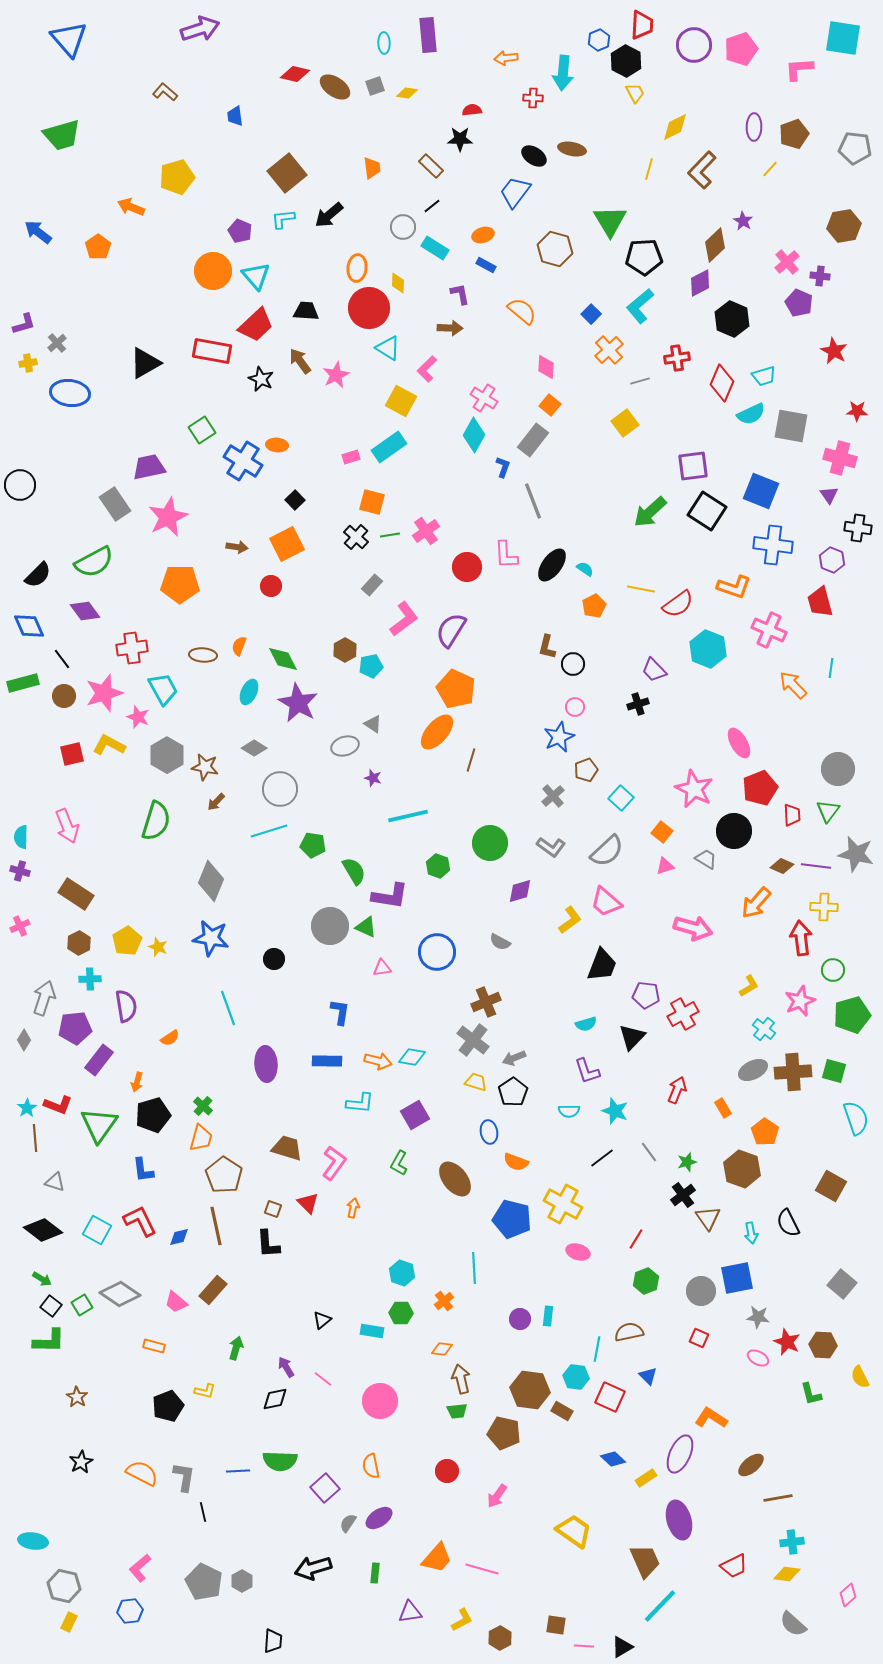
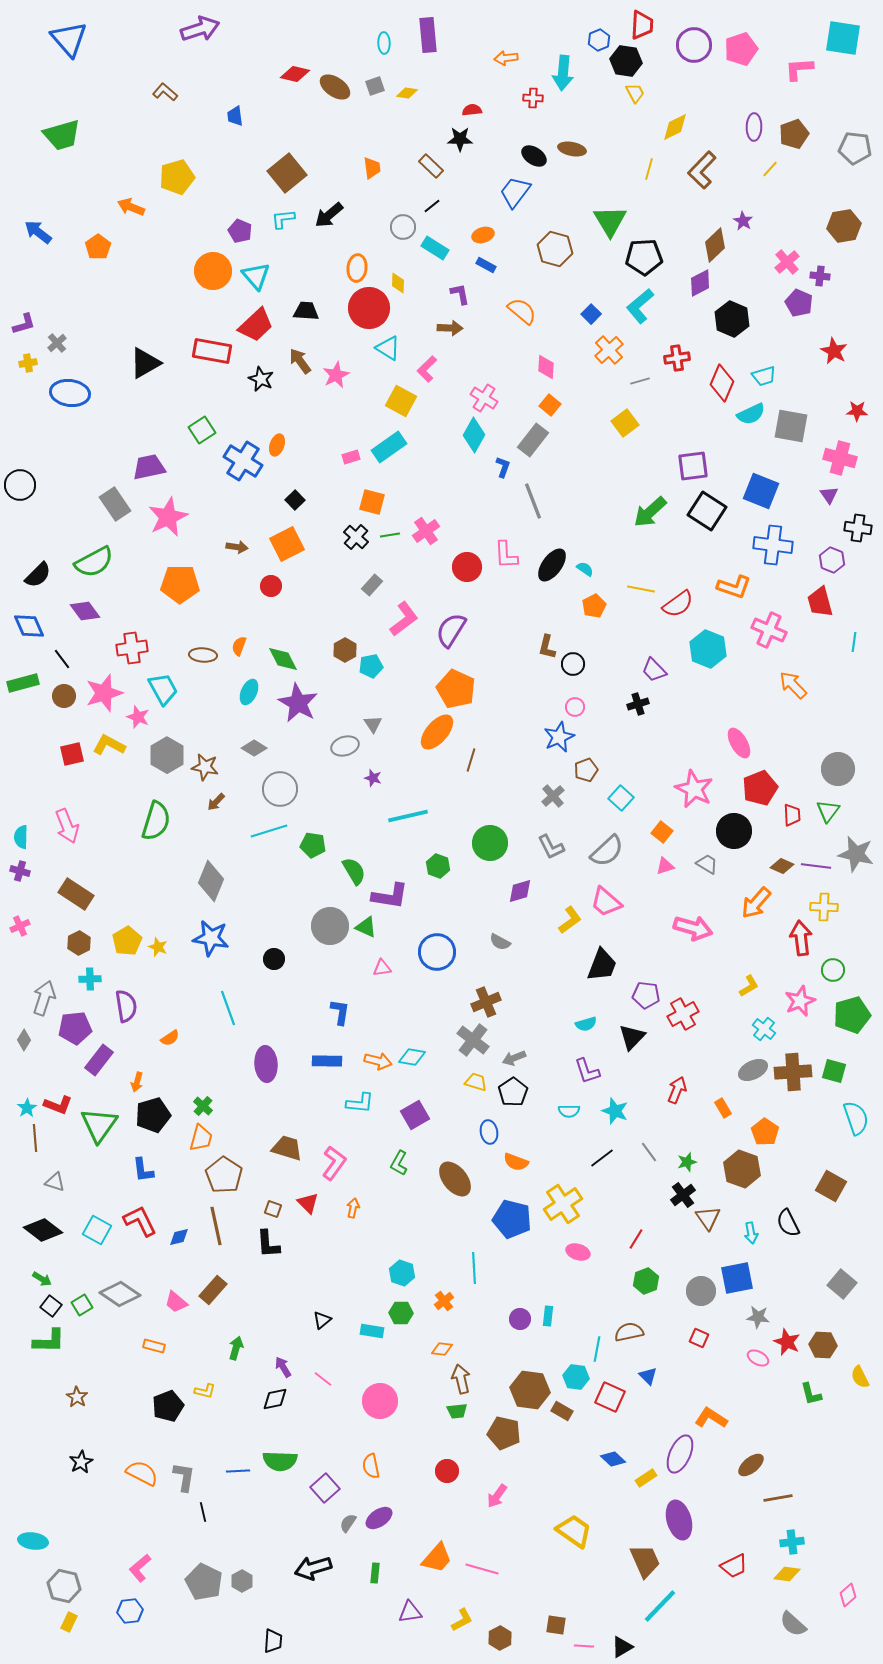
black hexagon at (626, 61): rotated 20 degrees counterclockwise
orange ellipse at (277, 445): rotated 75 degrees counterclockwise
cyan line at (831, 668): moved 23 px right, 26 px up
gray triangle at (373, 724): rotated 24 degrees clockwise
gray L-shape at (551, 847): rotated 28 degrees clockwise
gray trapezoid at (706, 859): moved 1 px right, 5 px down
yellow cross at (563, 1204): rotated 27 degrees clockwise
purple arrow at (286, 1367): moved 3 px left
